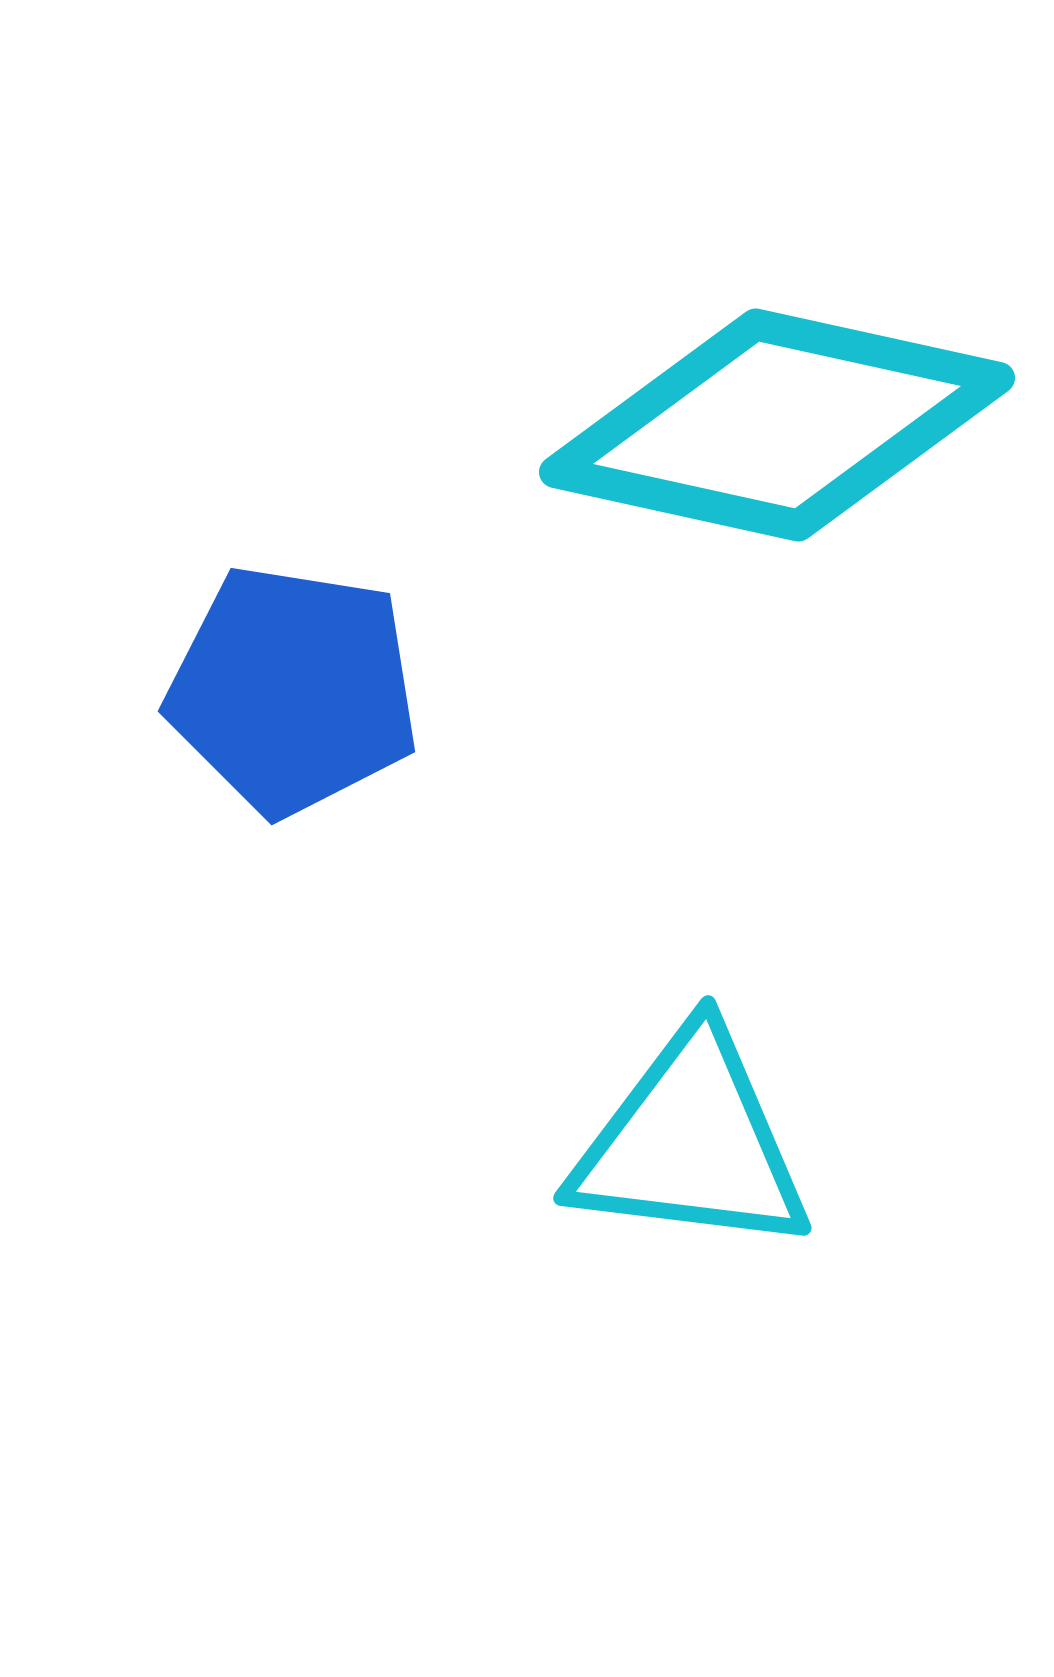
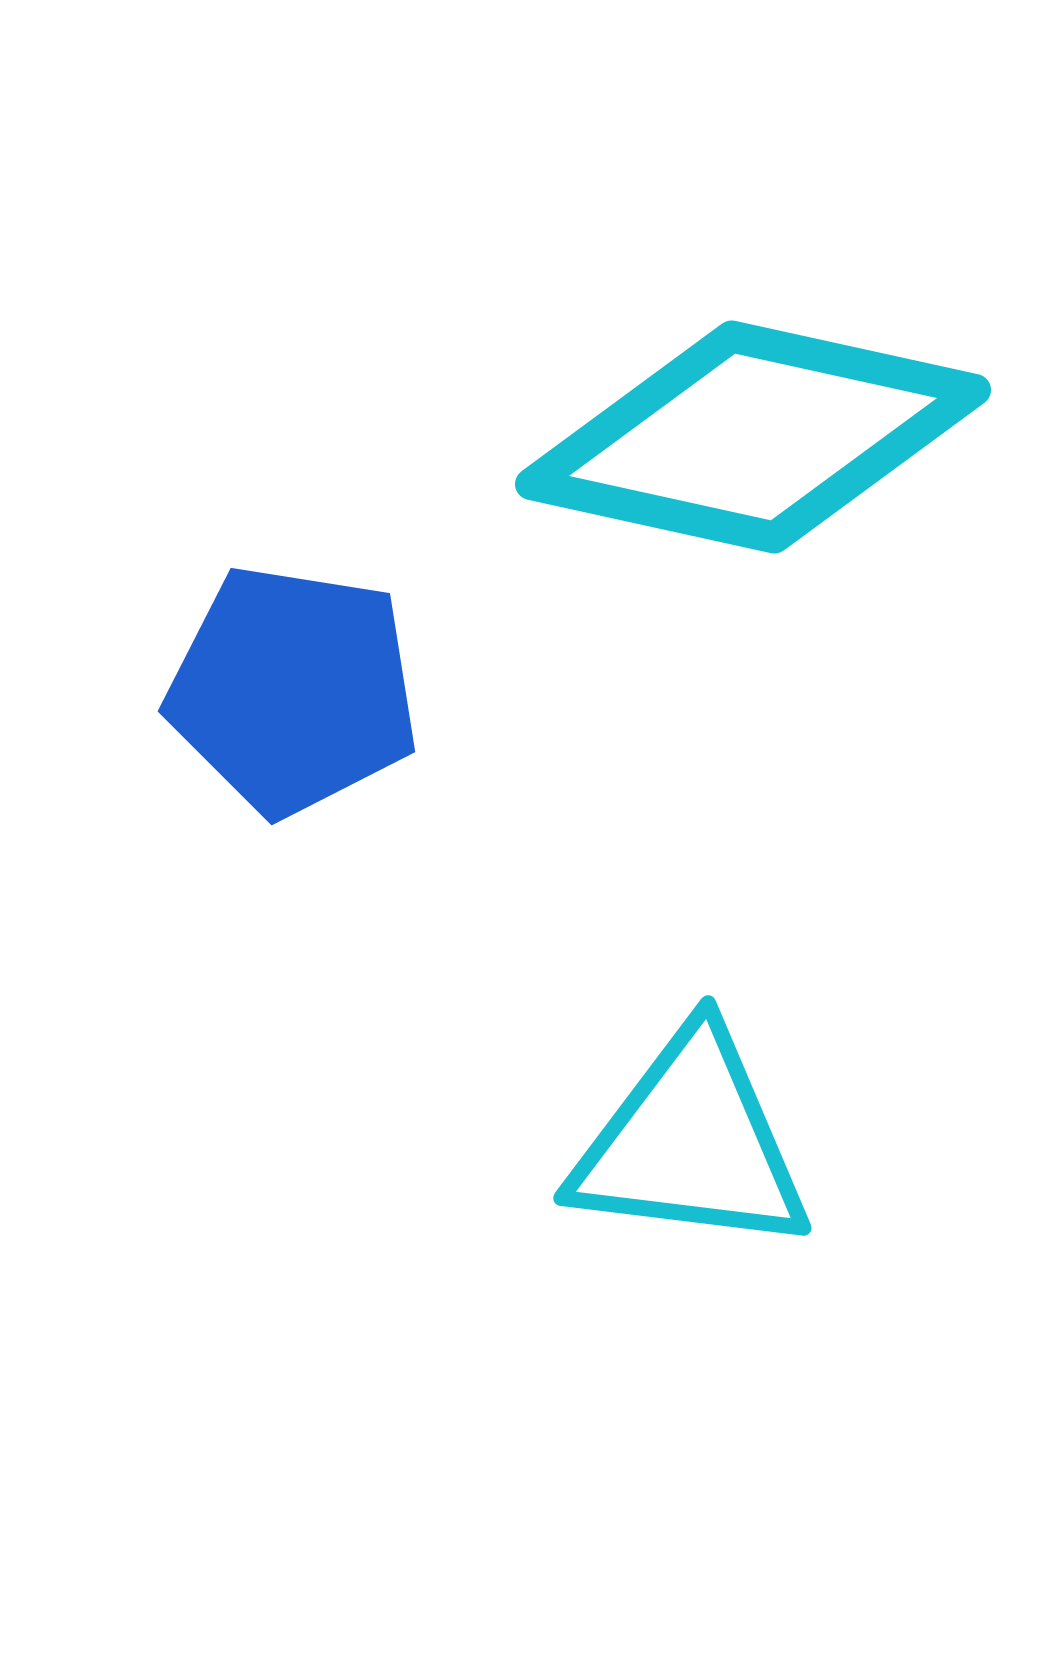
cyan diamond: moved 24 px left, 12 px down
